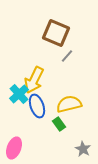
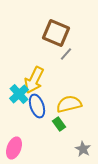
gray line: moved 1 px left, 2 px up
